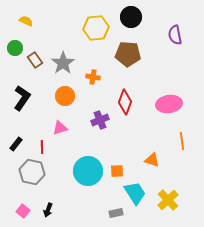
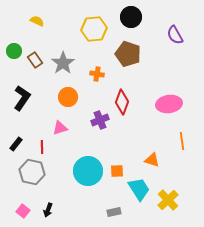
yellow semicircle: moved 11 px right
yellow hexagon: moved 2 px left, 1 px down
purple semicircle: rotated 18 degrees counterclockwise
green circle: moved 1 px left, 3 px down
brown pentagon: rotated 15 degrees clockwise
orange cross: moved 4 px right, 3 px up
orange circle: moved 3 px right, 1 px down
red diamond: moved 3 px left
cyan trapezoid: moved 4 px right, 4 px up
gray rectangle: moved 2 px left, 1 px up
